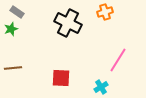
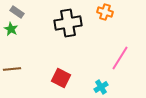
orange cross: rotated 35 degrees clockwise
black cross: rotated 36 degrees counterclockwise
green star: rotated 24 degrees counterclockwise
pink line: moved 2 px right, 2 px up
brown line: moved 1 px left, 1 px down
red square: rotated 24 degrees clockwise
